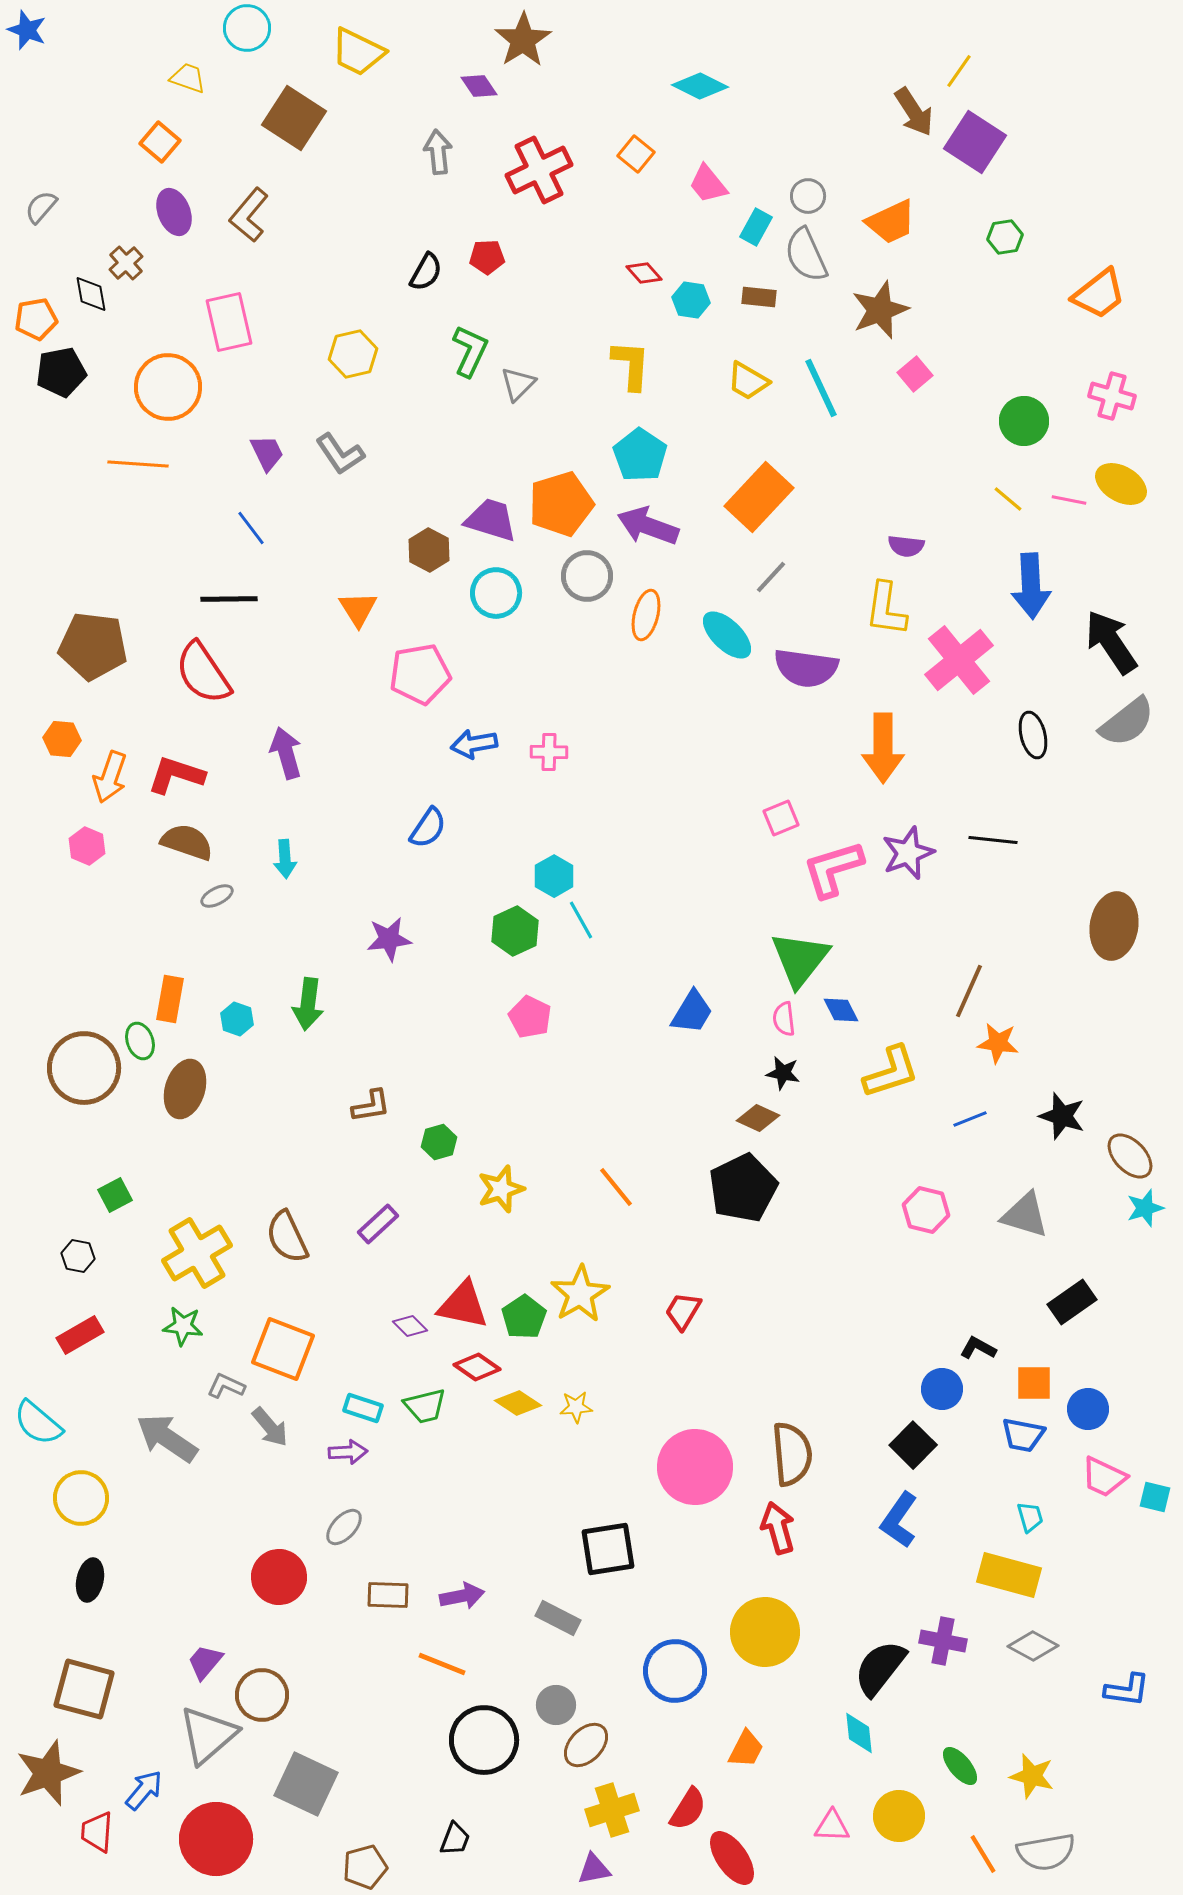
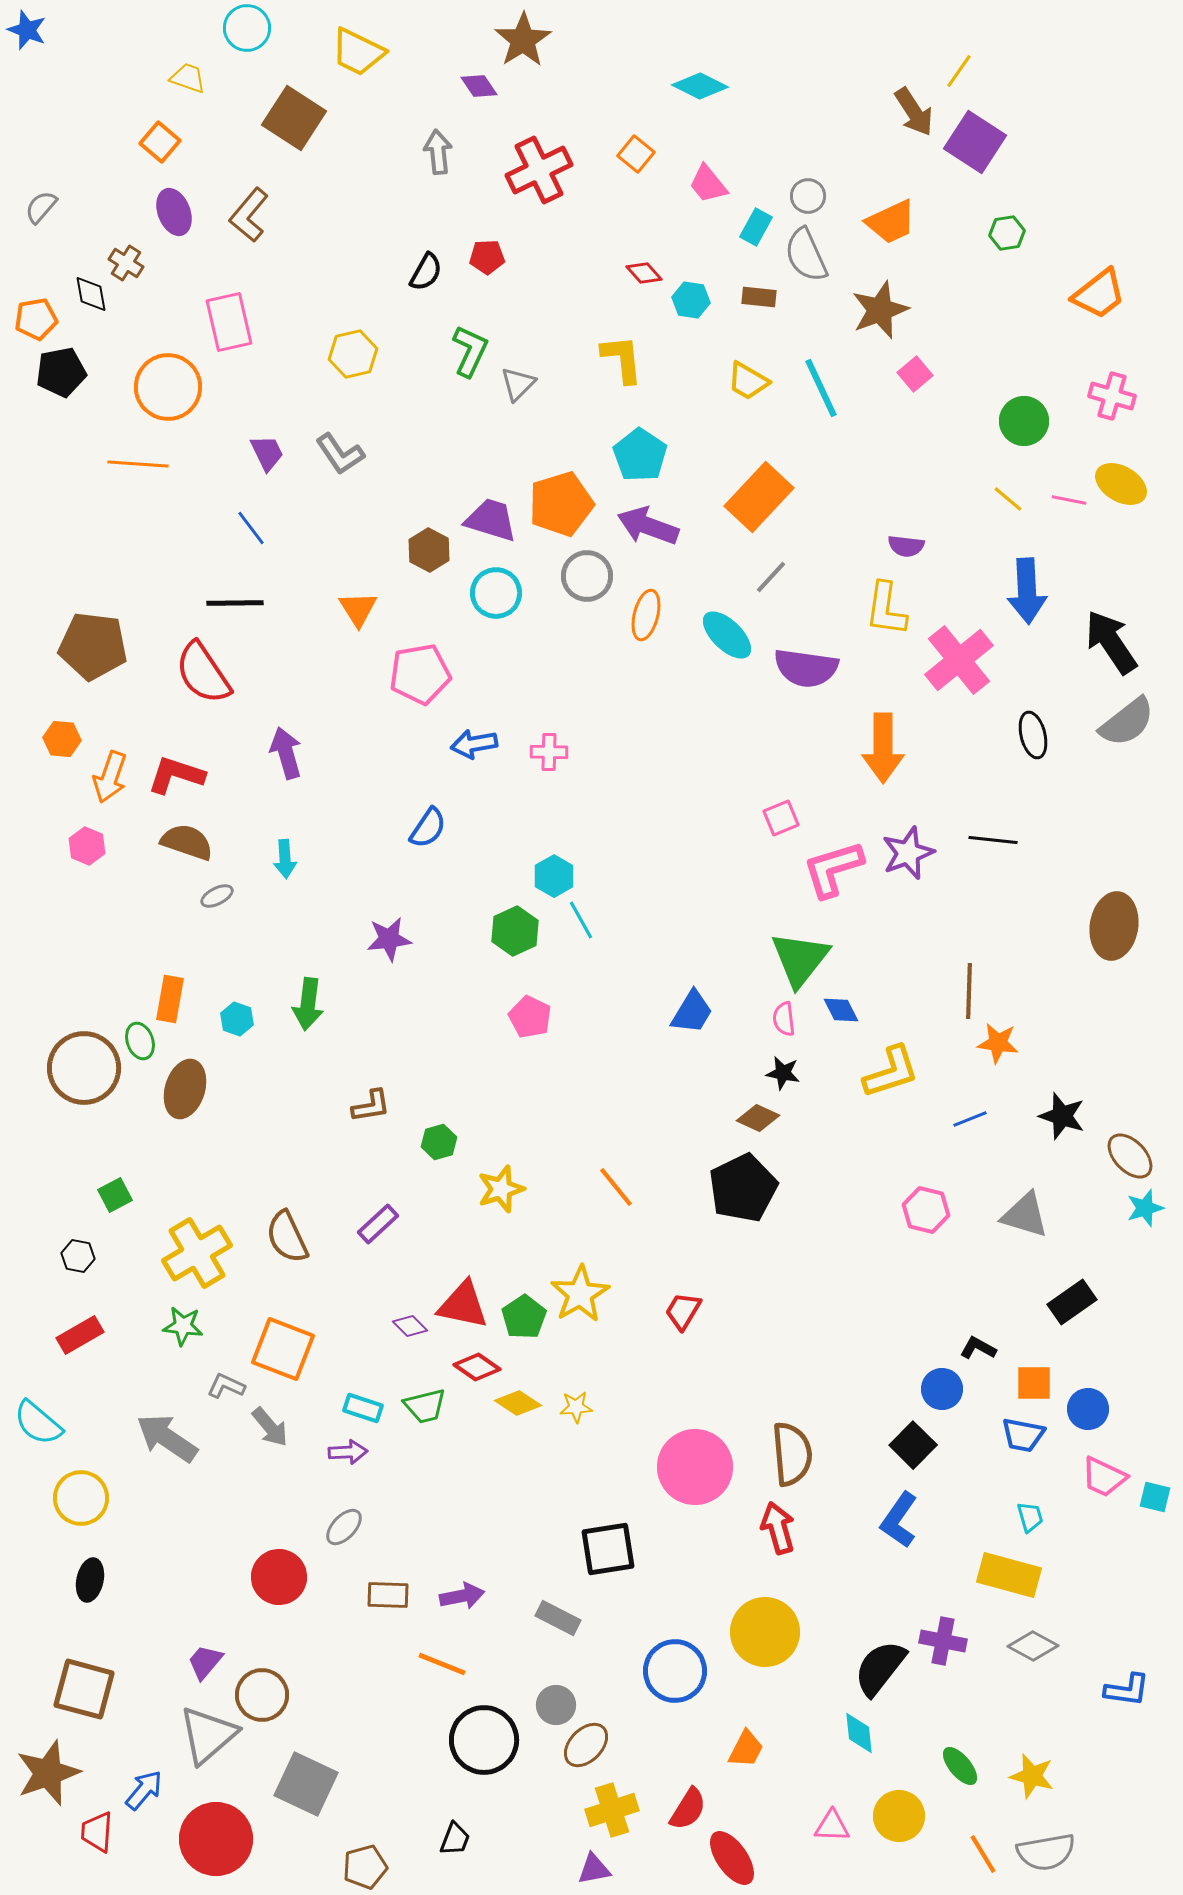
green hexagon at (1005, 237): moved 2 px right, 4 px up
brown cross at (126, 263): rotated 16 degrees counterclockwise
yellow L-shape at (631, 365): moved 9 px left, 6 px up; rotated 10 degrees counterclockwise
blue arrow at (1031, 586): moved 4 px left, 5 px down
black line at (229, 599): moved 6 px right, 4 px down
brown line at (969, 991): rotated 22 degrees counterclockwise
